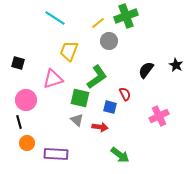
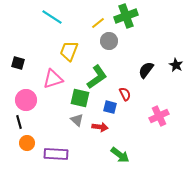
cyan line: moved 3 px left, 1 px up
